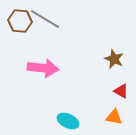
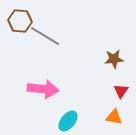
gray line: moved 17 px down
brown star: rotated 30 degrees counterclockwise
pink arrow: moved 21 px down
red triangle: rotated 35 degrees clockwise
cyan ellipse: rotated 75 degrees counterclockwise
